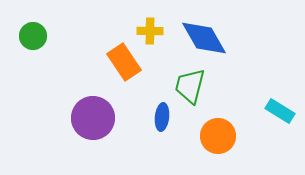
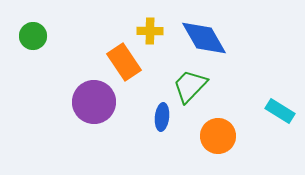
green trapezoid: rotated 30 degrees clockwise
purple circle: moved 1 px right, 16 px up
